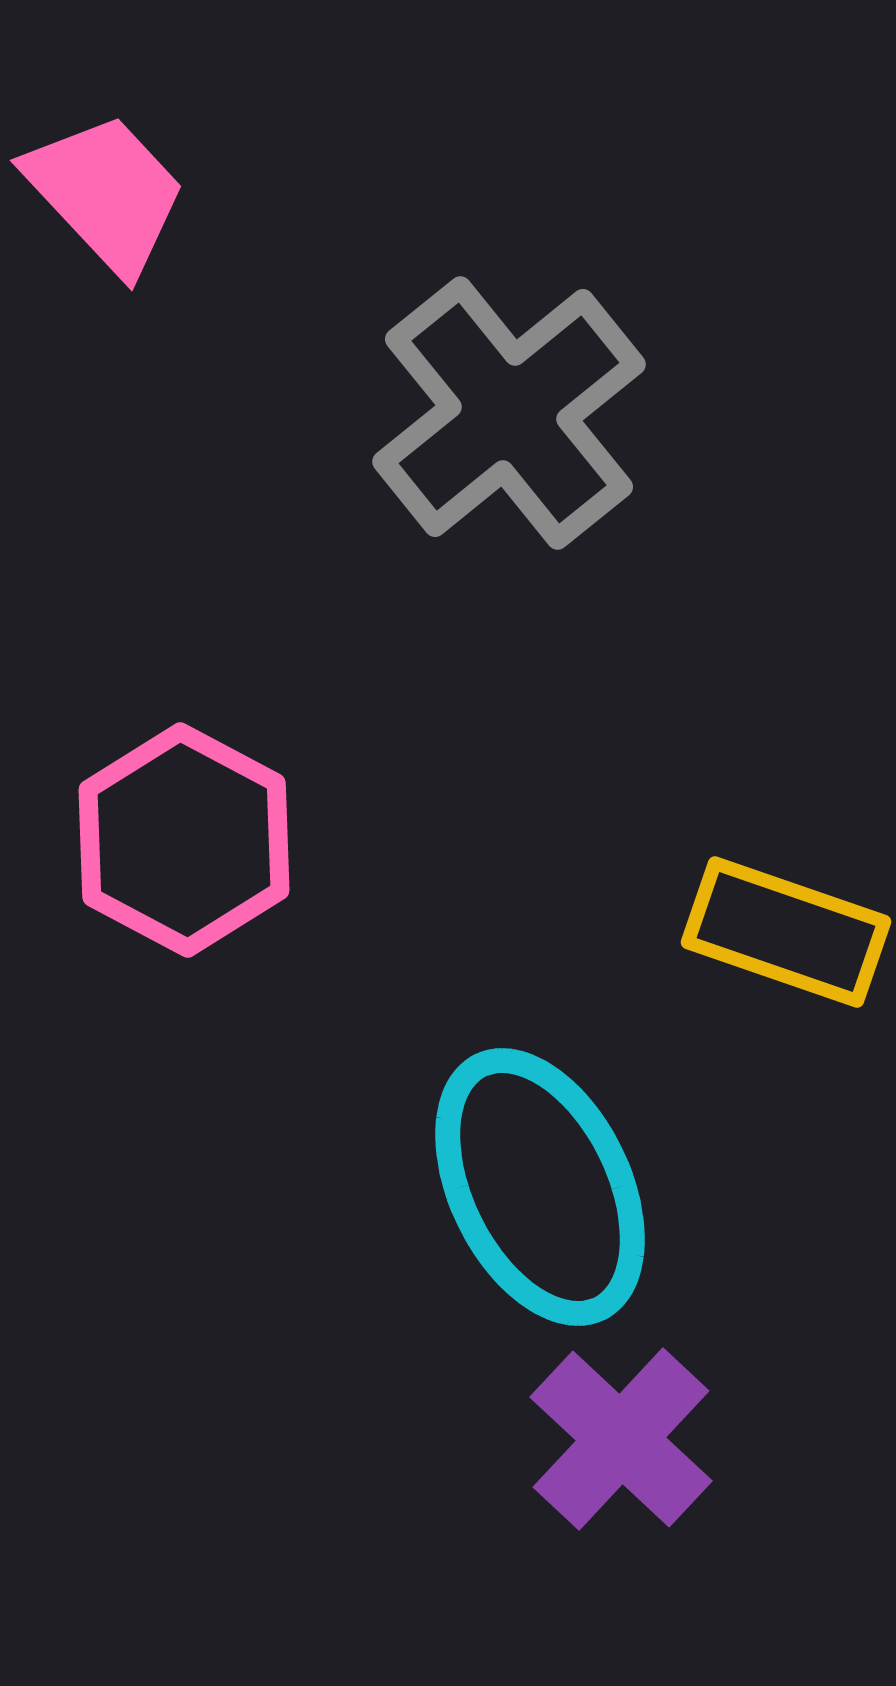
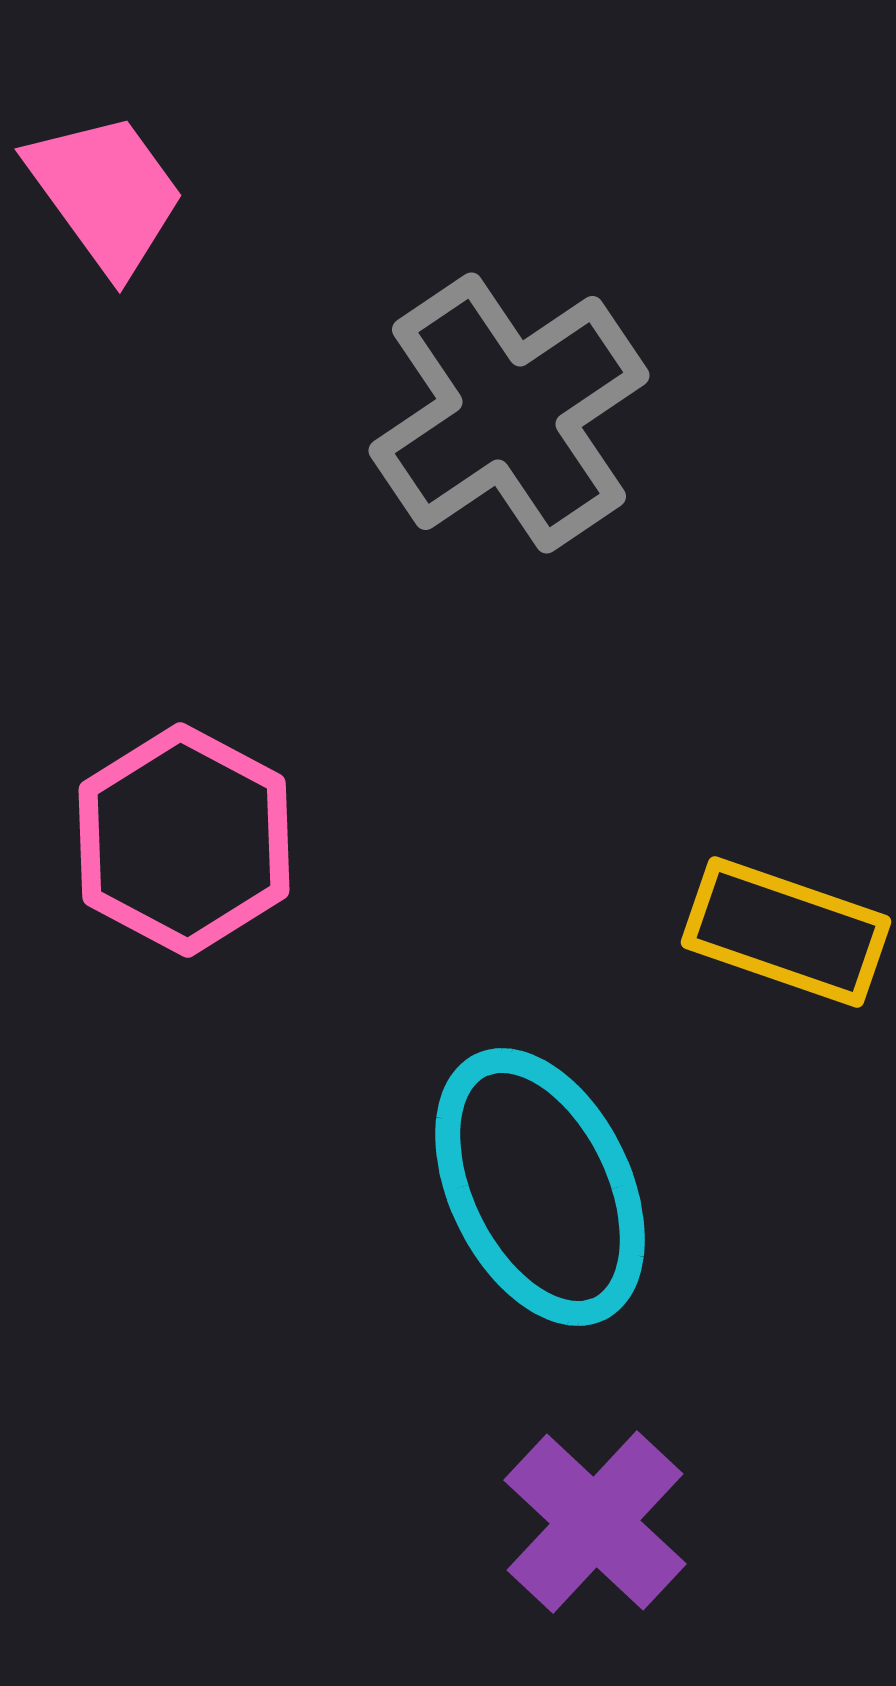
pink trapezoid: rotated 7 degrees clockwise
gray cross: rotated 5 degrees clockwise
purple cross: moved 26 px left, 83 px down
